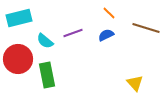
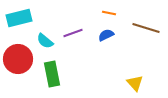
orange line: rotated 32 degrees counterclockwise
green rectangle: moved 5 px right, 1 px up
